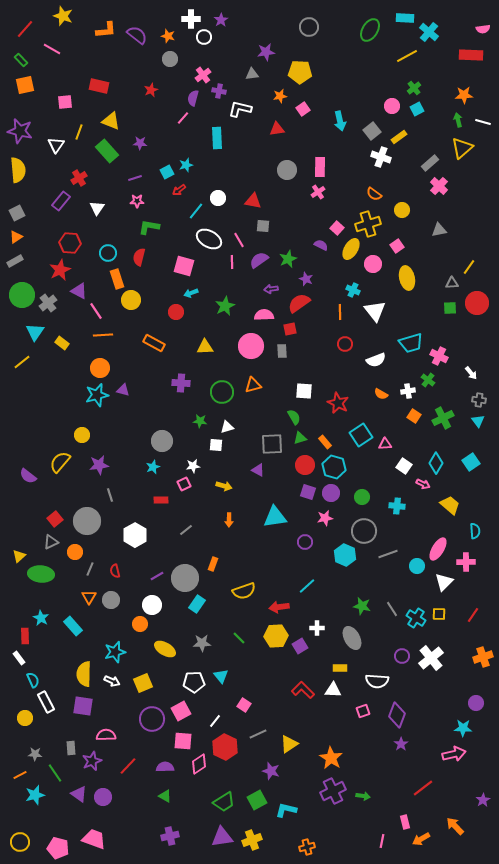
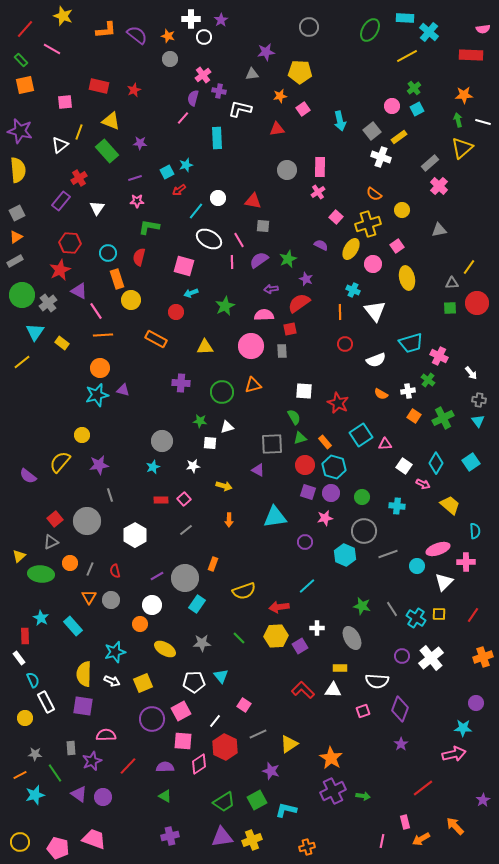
red star at (151, 90): moved 17 px left
white triangle at (56, 145): moved 4 px right; rotated 18 degrees clockwise
pink square at (337, 228): moved 1 px left, 11 px up
orange rectangle at (154, 343): moved 2 px right, 4 px up
white square at (216, 445): moved 6 px left, 2 px up
pink square at (184, 484): moved 15 px down; rotated 16 degrees counterclockwise
pink ellipse at (438, 549): rotated 40 degrees clockwise
orange circle at (75, 552): moved 5 px left, 11 px down
purple diamond at (397, 715): moved 3 px right, 6 px up
